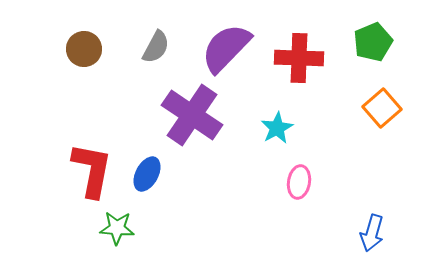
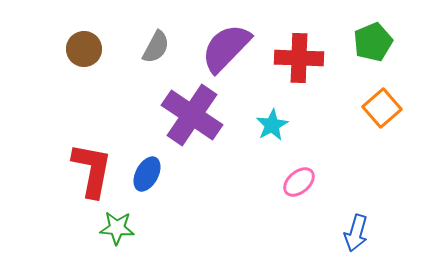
cyan star: moved 5 px left, 3 px up
pink ellipse: rotated 40 degrees clockwise
blue arrow: moved 16 px left
